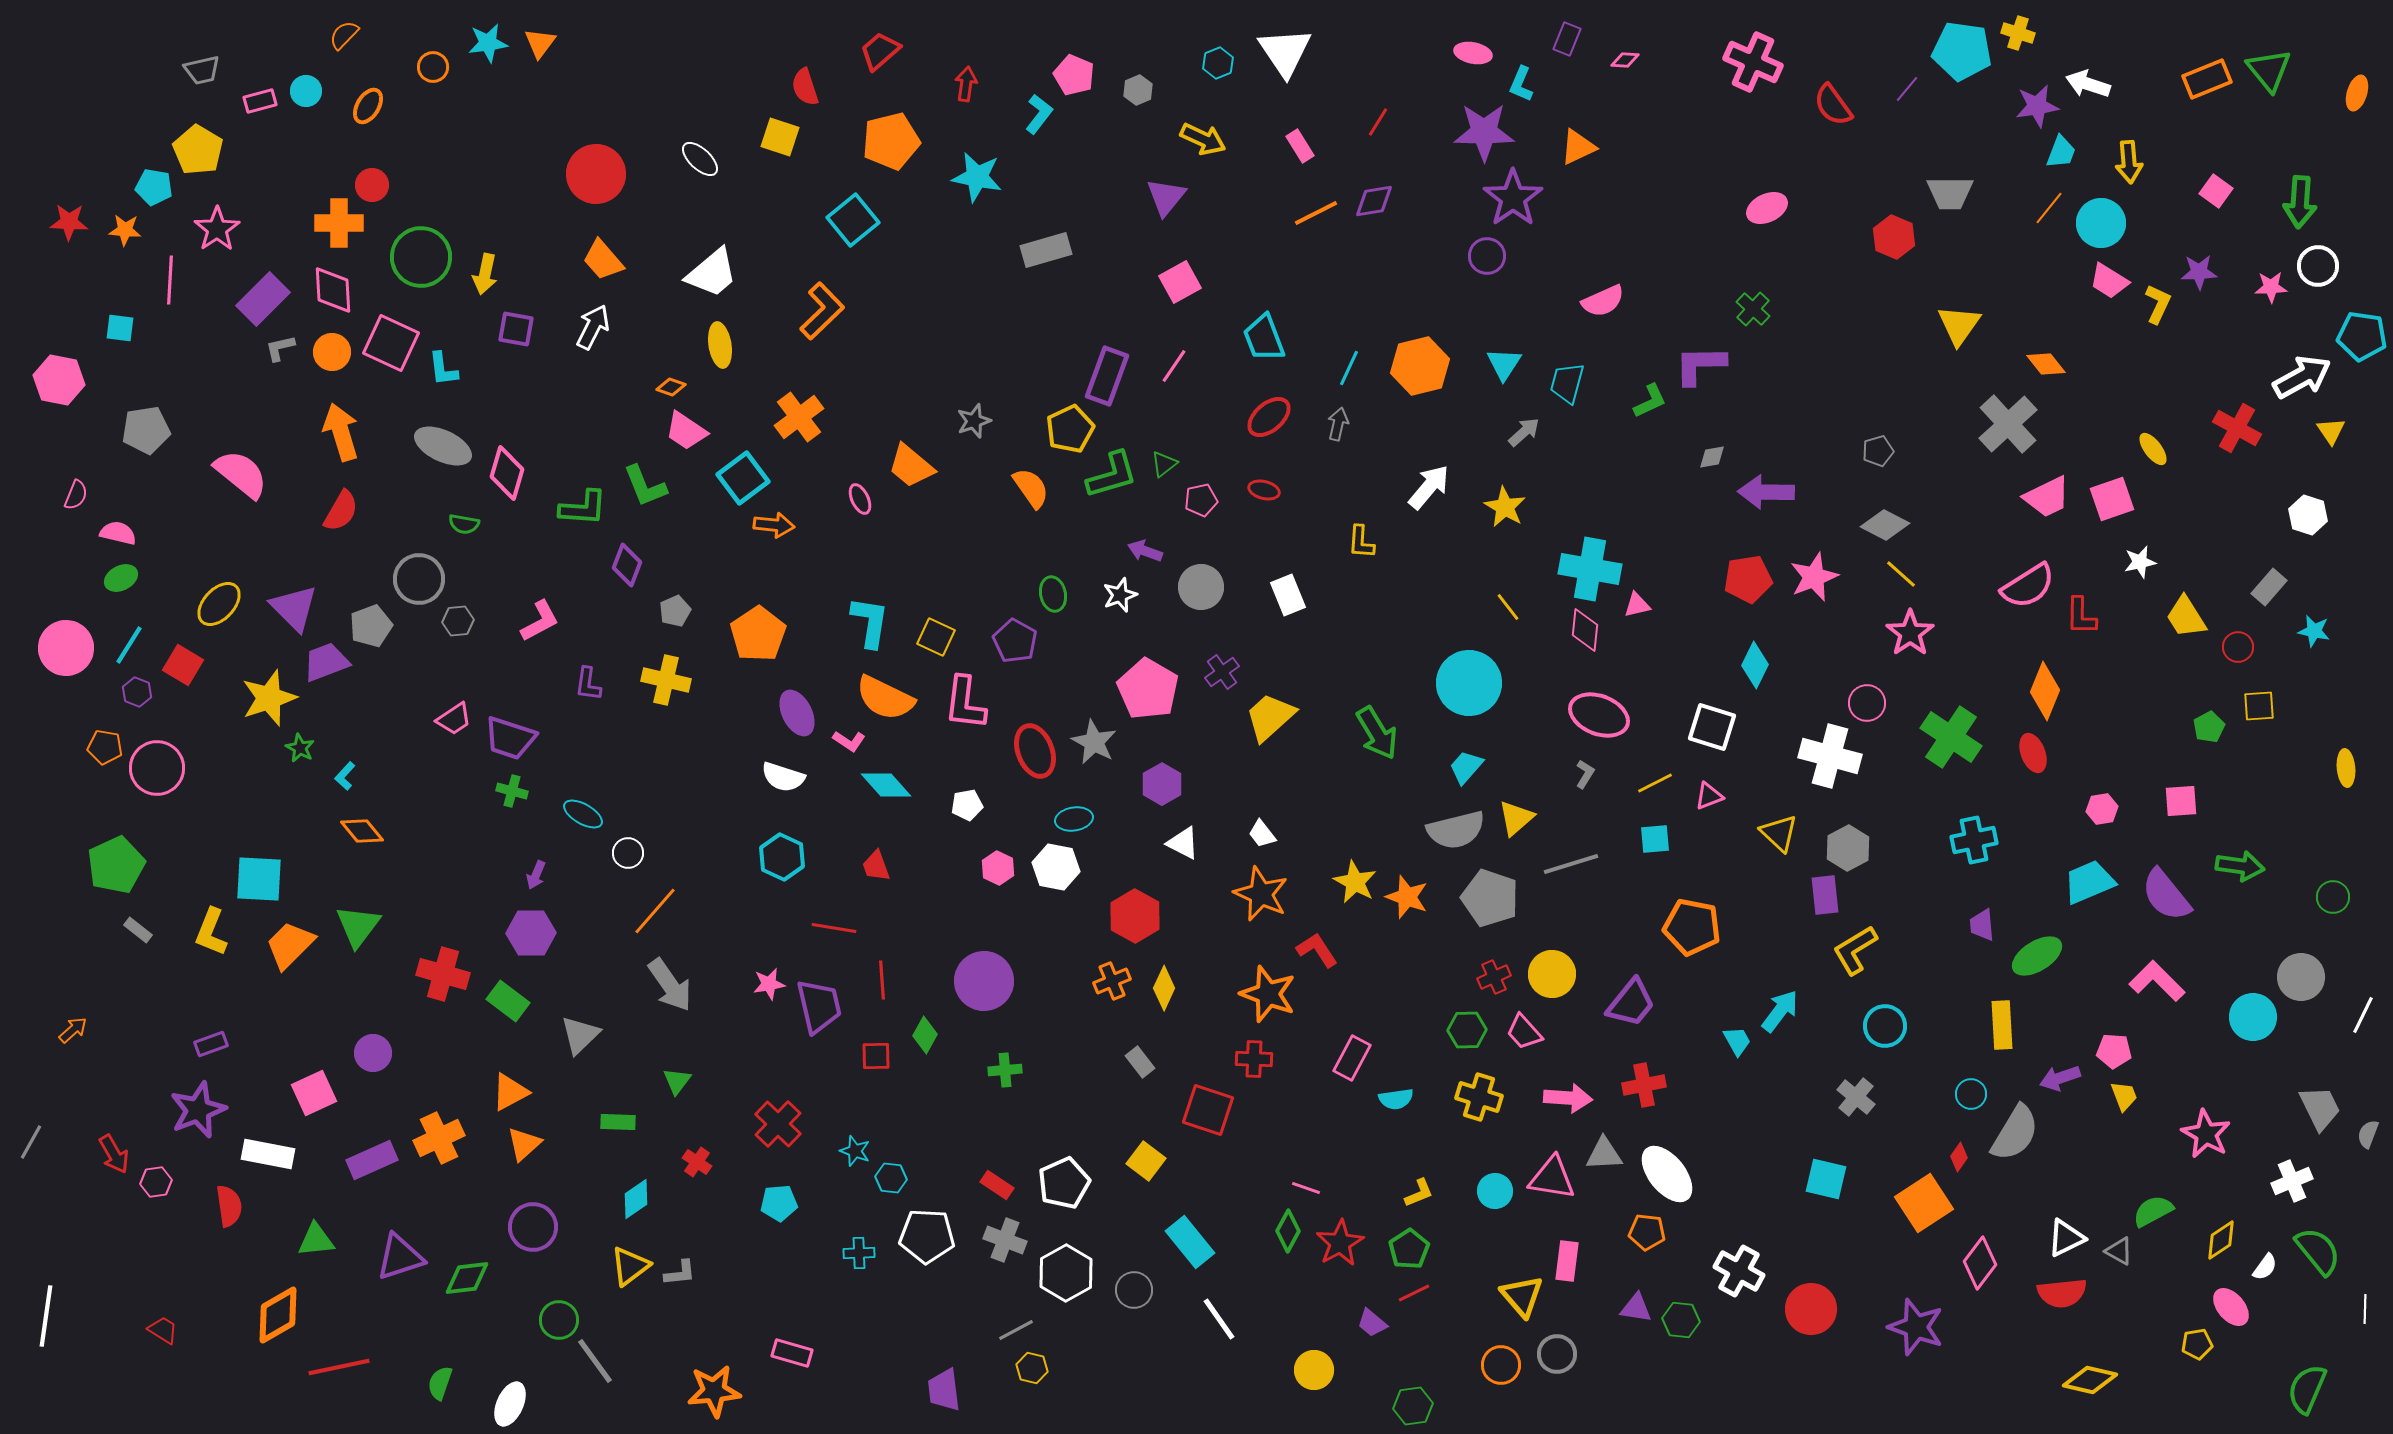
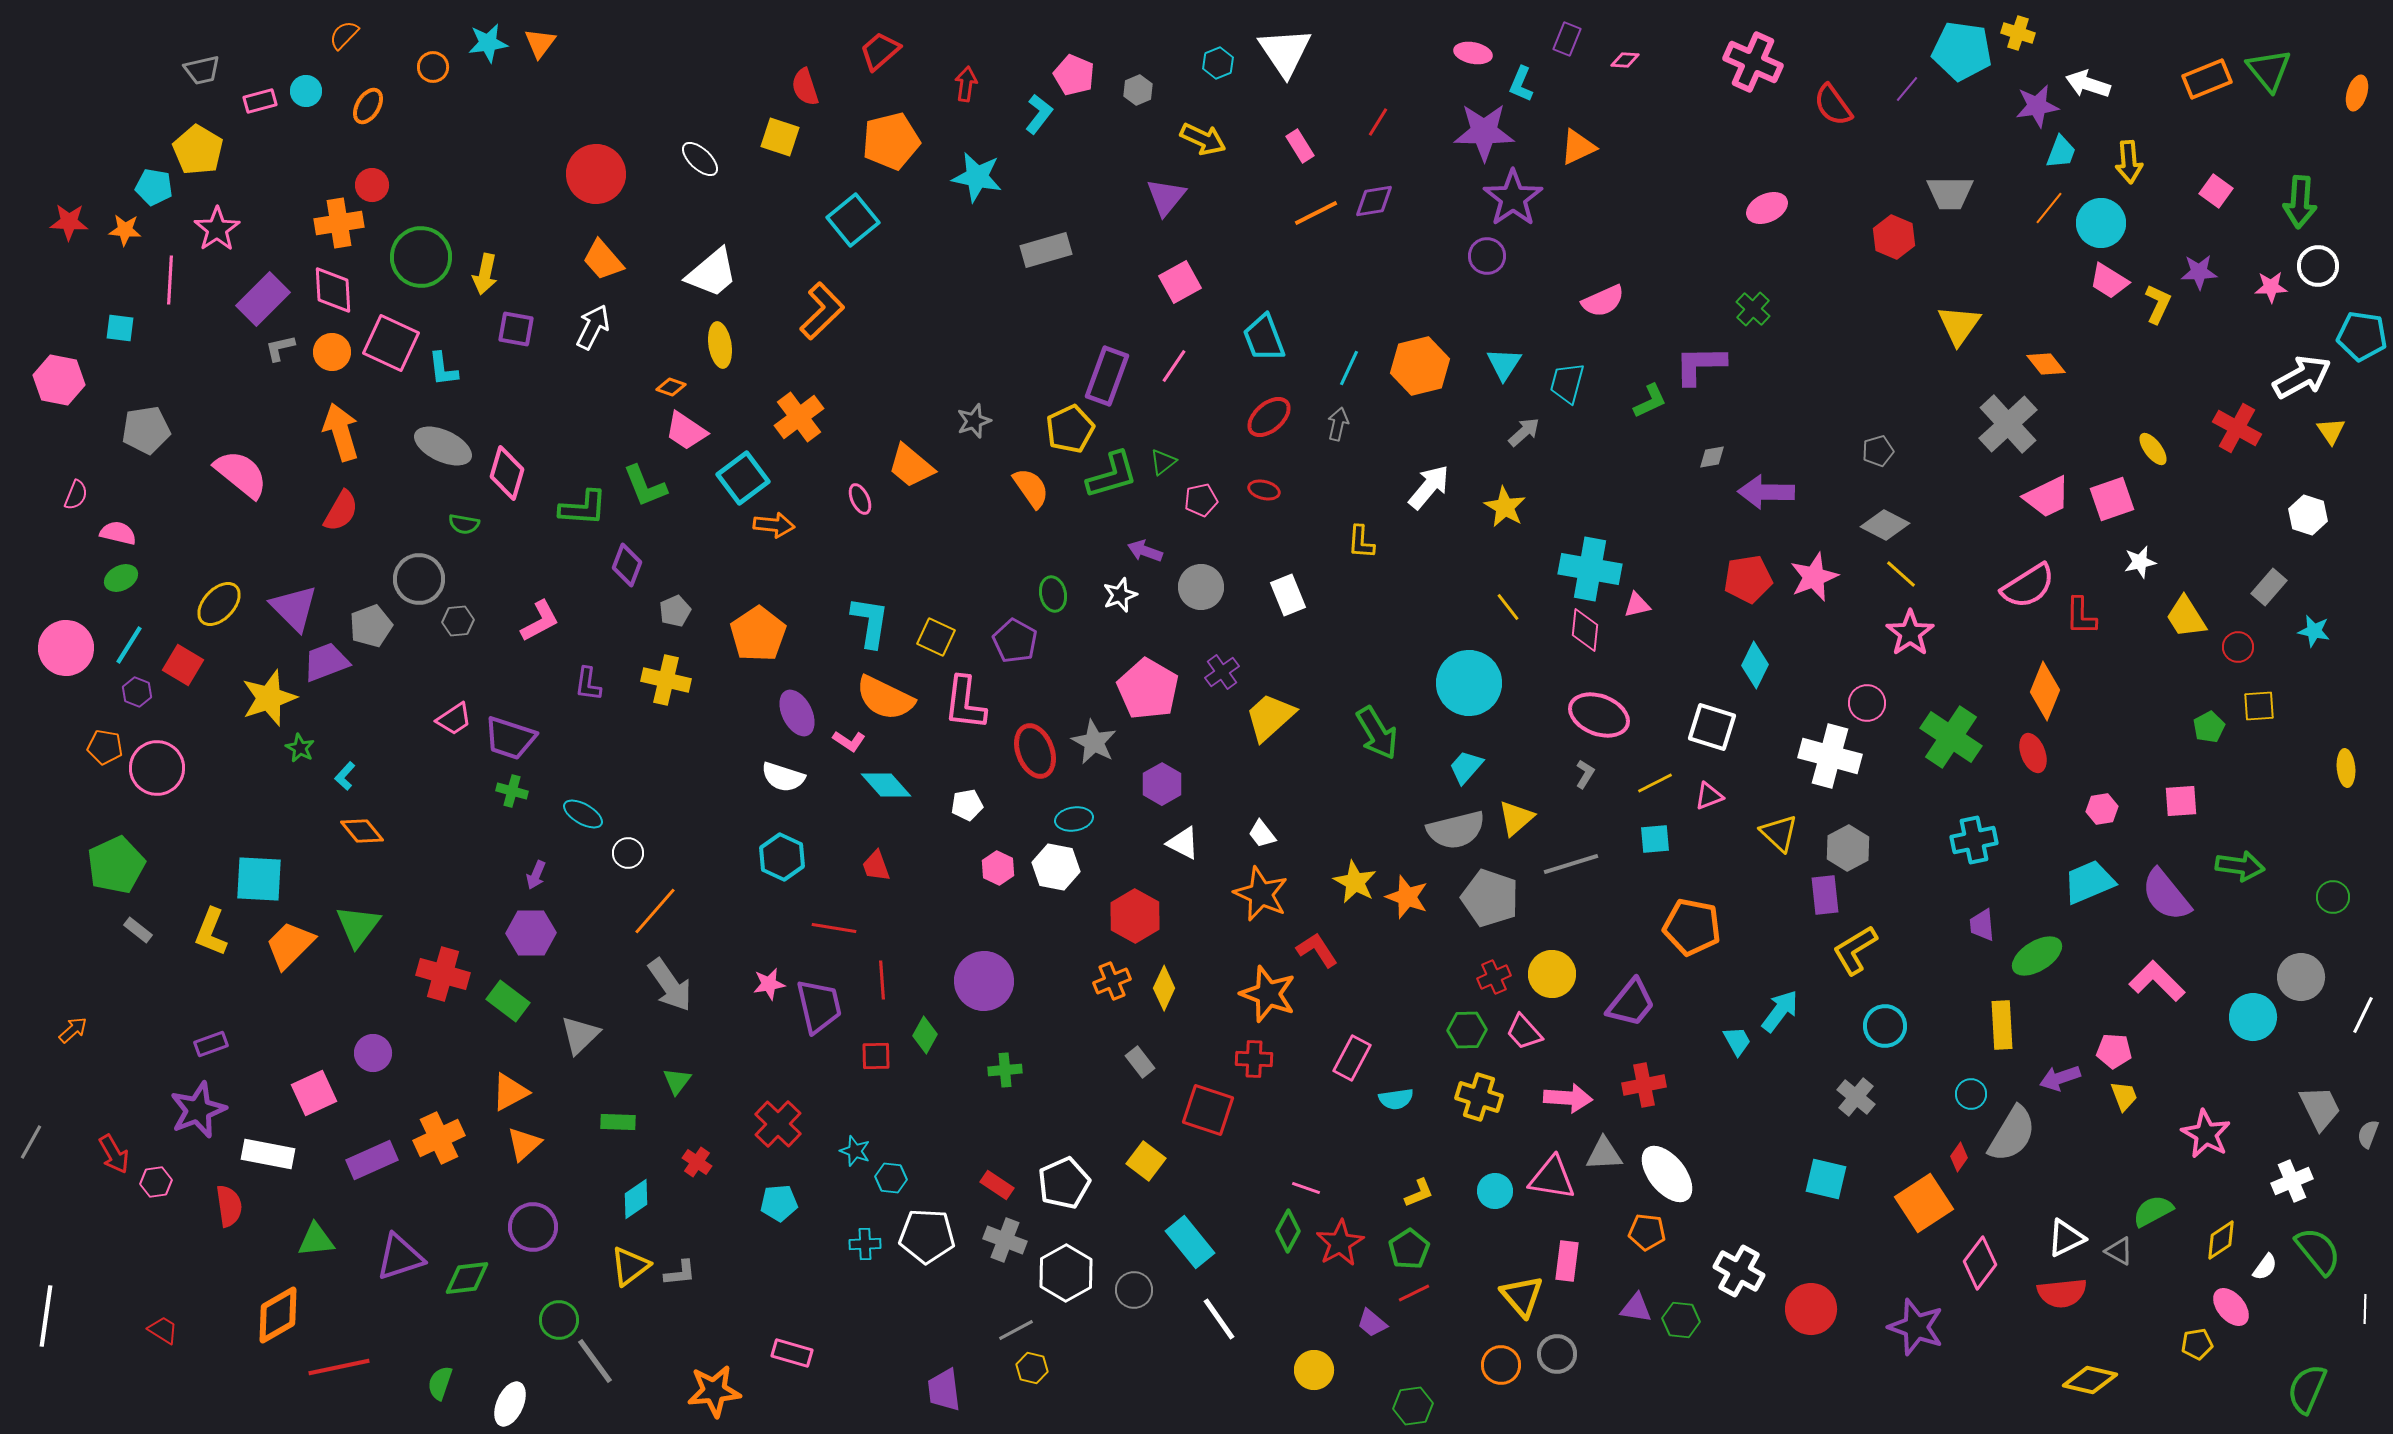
orange cross at (339, 223): rotated 9 degrees counterclockwise
green triangle at (1164, 464): moved 1 px left, 2 px up
gray semicircle at (2015, 1133): moved 3 px left, 1 px down
cyan cross at (859, 1253): moved 6 px right, 9 px up
